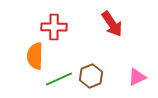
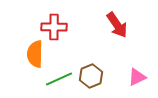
red arrow: moved 5 px right, 1 px down
orange semicircle: moved 2 px up
